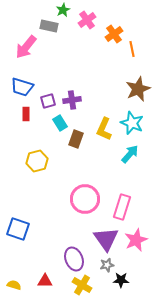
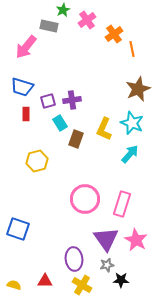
pink rectangle: moved 3 px up
pink star: rotated 20 degrees counterclockwise
purple ellipse: rotated 15 degrees clockwise
